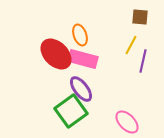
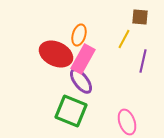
orange ellipse: moved 1 px left; rotated 35 degrees clockwise
yellow line: moved 7 px left, 6 px up
red ellipse: rotated 20 degrees counterclockwise
pink rectangle: rotated 76 degrees counterclockwise
purple ellipse: moved 8 px up
green square: rotated 32 degrees counterclockwise
pink ellipse: rotated 25 degrees clockwise
